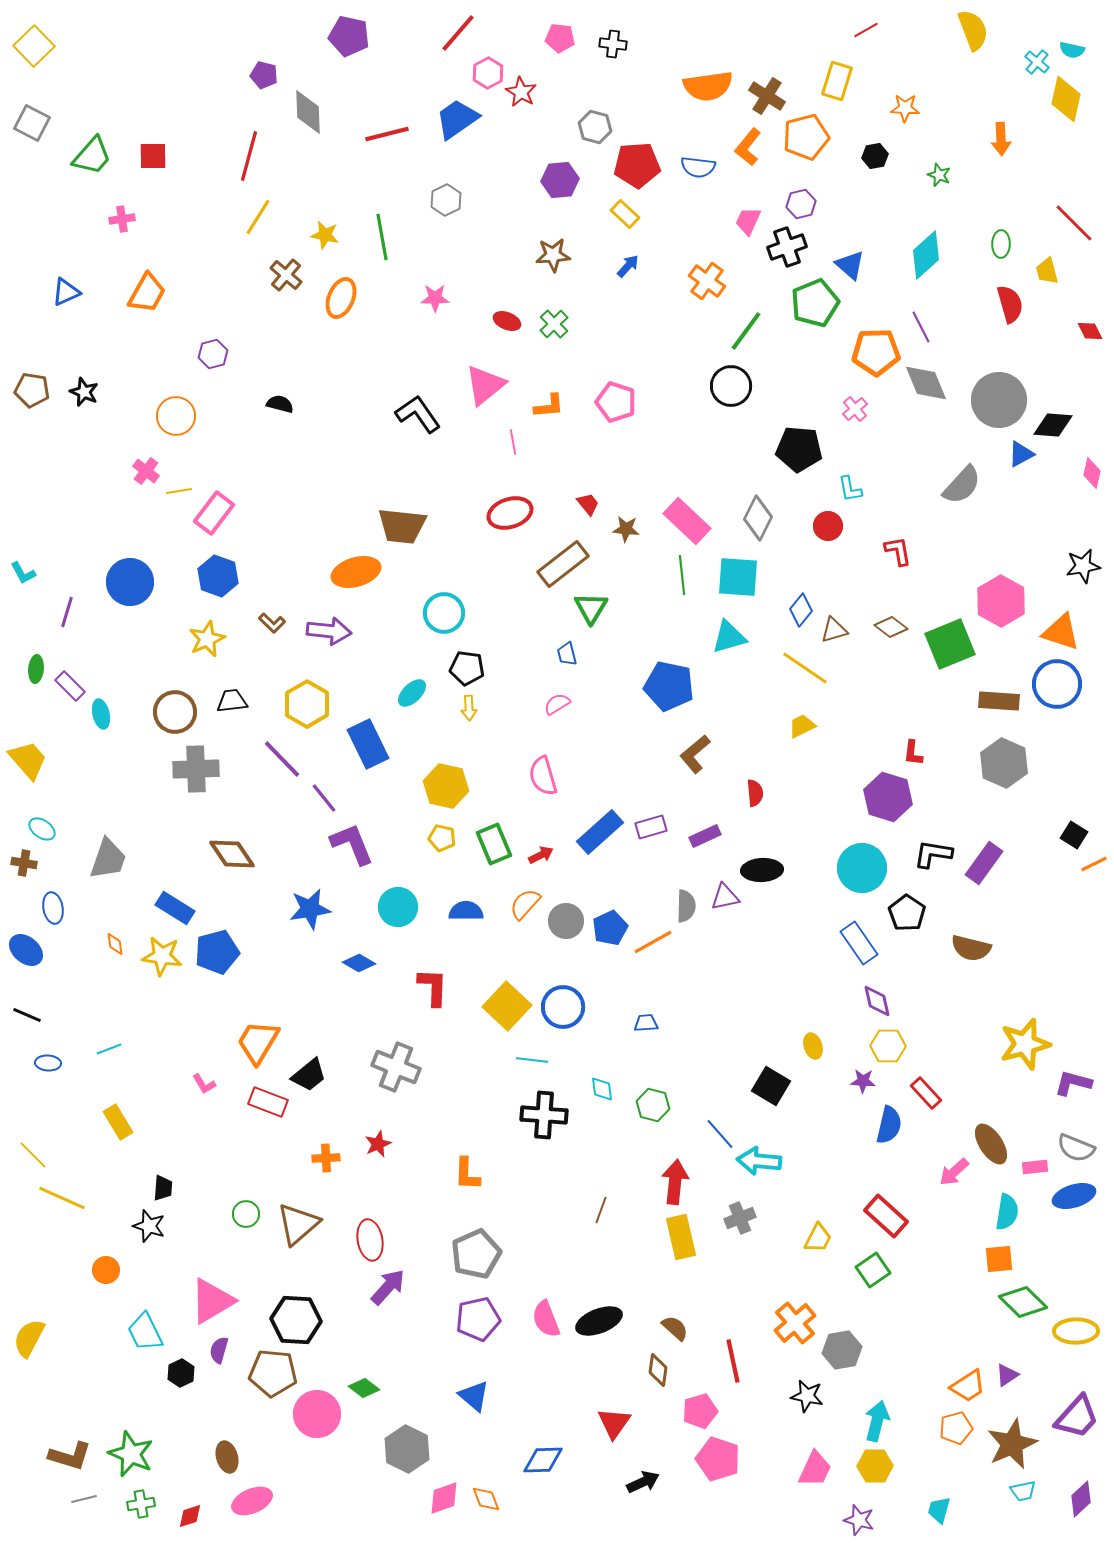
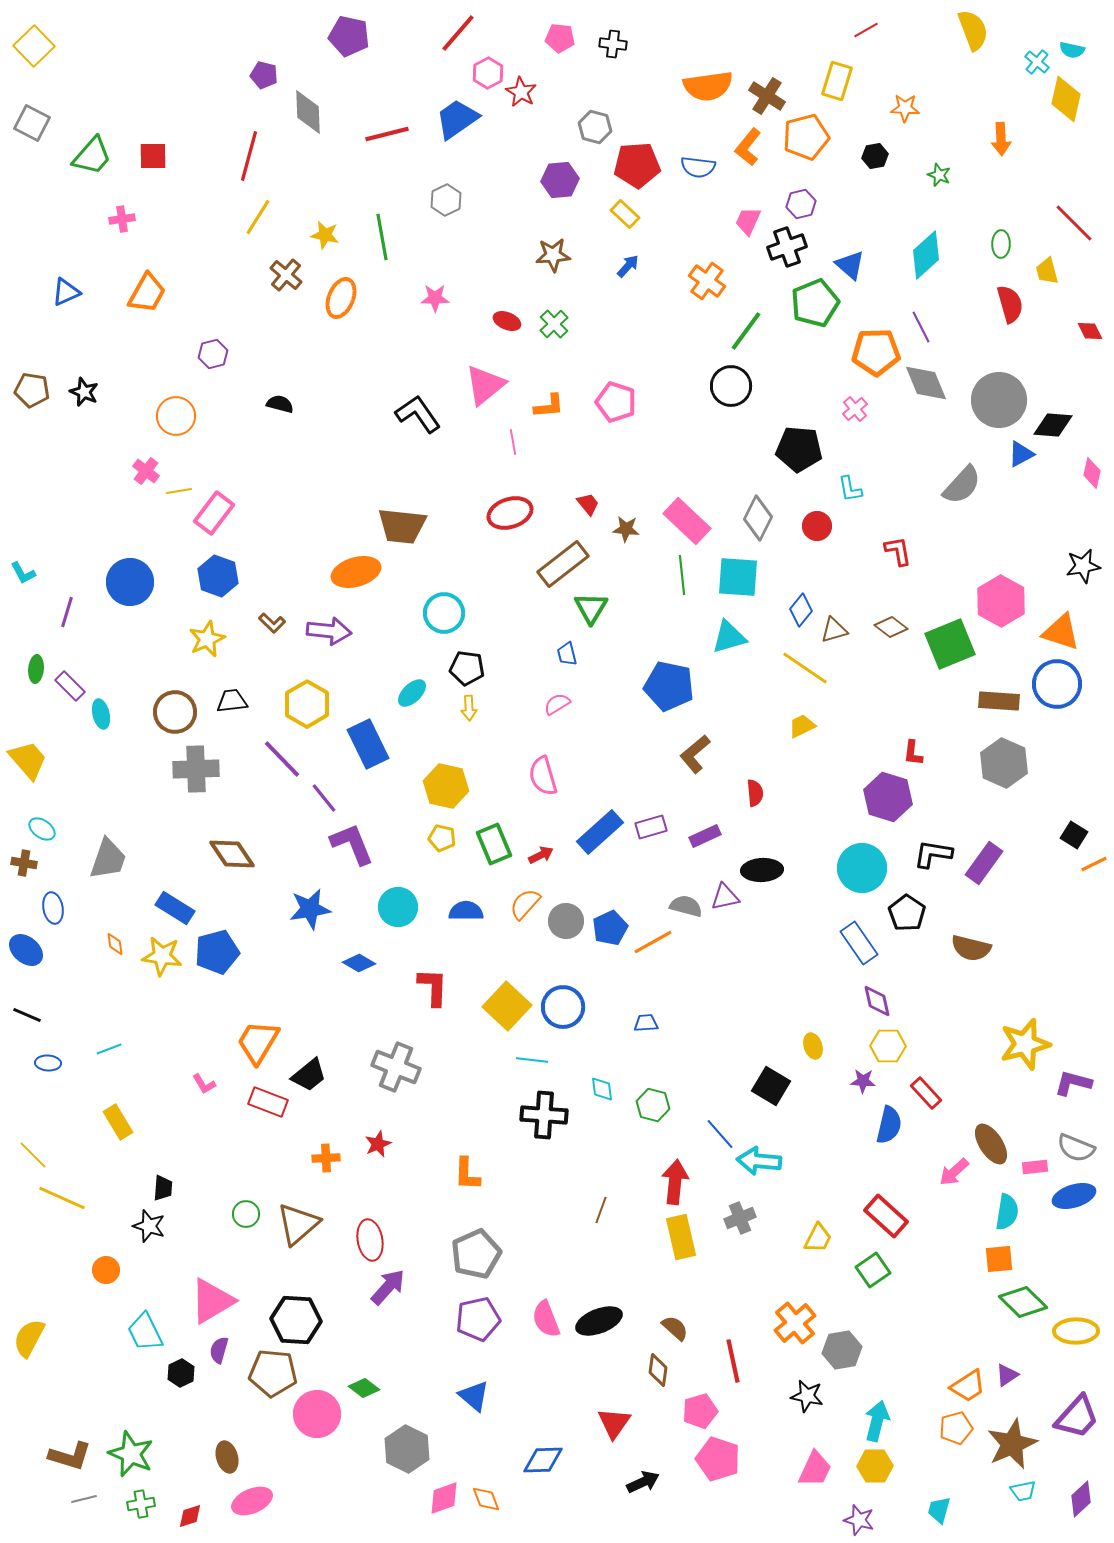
red circle at (828, 526): moved 11 px left
gray semicircle at (686, 906): rotated 76 degrees counterclockwise
